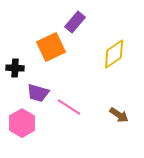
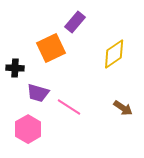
orange square: moved 1 px down
brown arrow: moved 4 px right, 7 px up
pink hexagon: moved 6 px right, 6 px down
